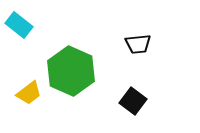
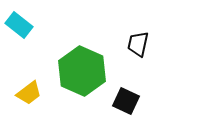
black trapezoid: rotated 108 degrees clockwise
green hexagon: moved 11 px right
black square: moved 7 px left; rotated 12 degrees counterclockwise
